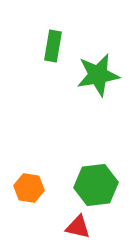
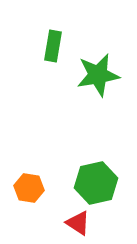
green hexagon: moved 2 px up; rotated 6 degrees counterclockwise
red triangle: moved 4 px up; rotated 20 degrees clockwise
